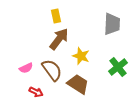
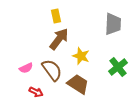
gray trapezoid: moved 1 px right
